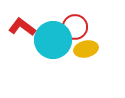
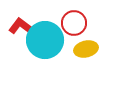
red circle: moved 1 px left, 4 px up
cyan circle: moved 8 px left
